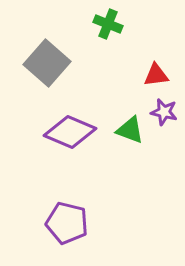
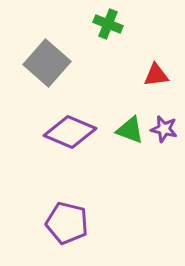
purple star: moved 17 px down
